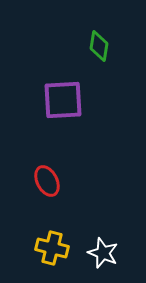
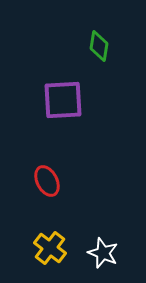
yellow cross: moved 2 px left; rotated 24 degrees clockwise
